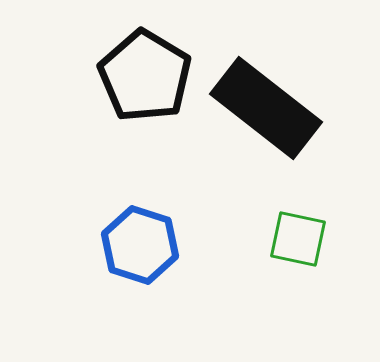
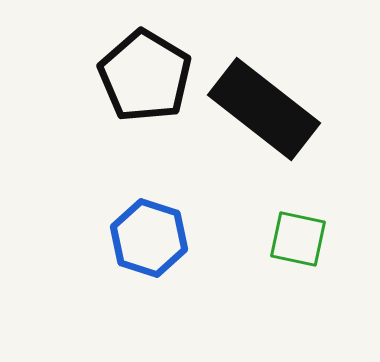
black rectangle: moved 2 px left, 1 px down
blue hexagon: moved 9 px right, 7 px up
